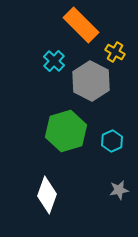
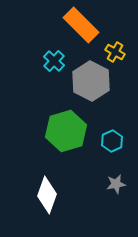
gray star: moved 3 px left, 6 px up
